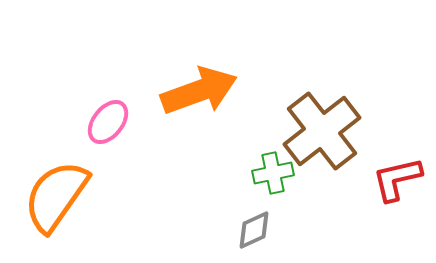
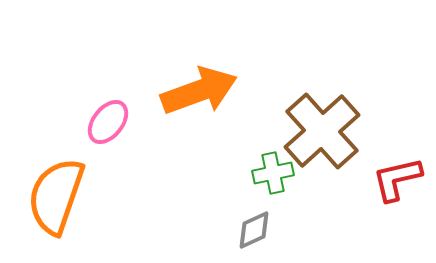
brown cross: rotated 4 degrees counterclockwise
orange semicircle: rotated 16 degrees counterclockwise
